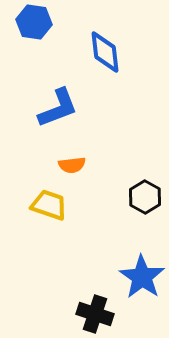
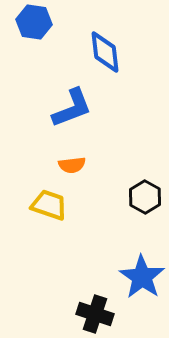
blue L-shape: moved 14 px right
